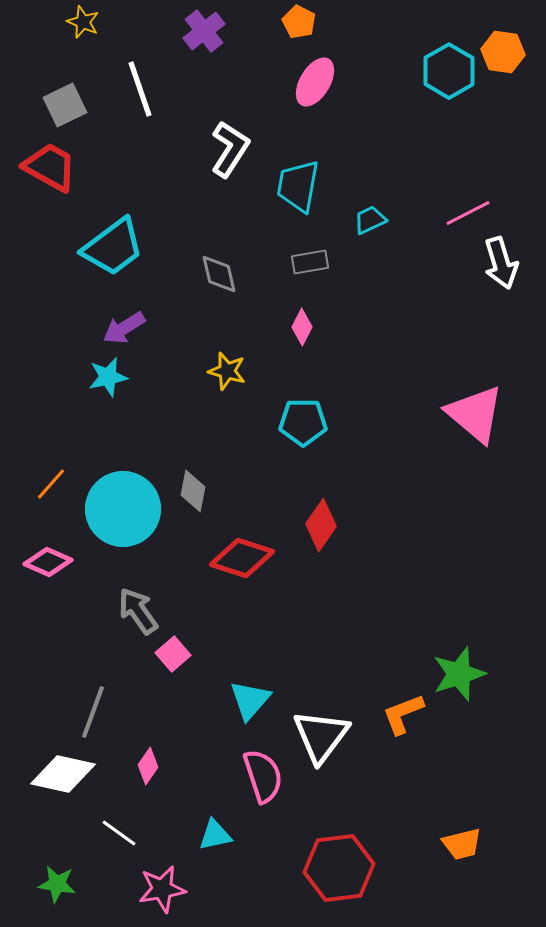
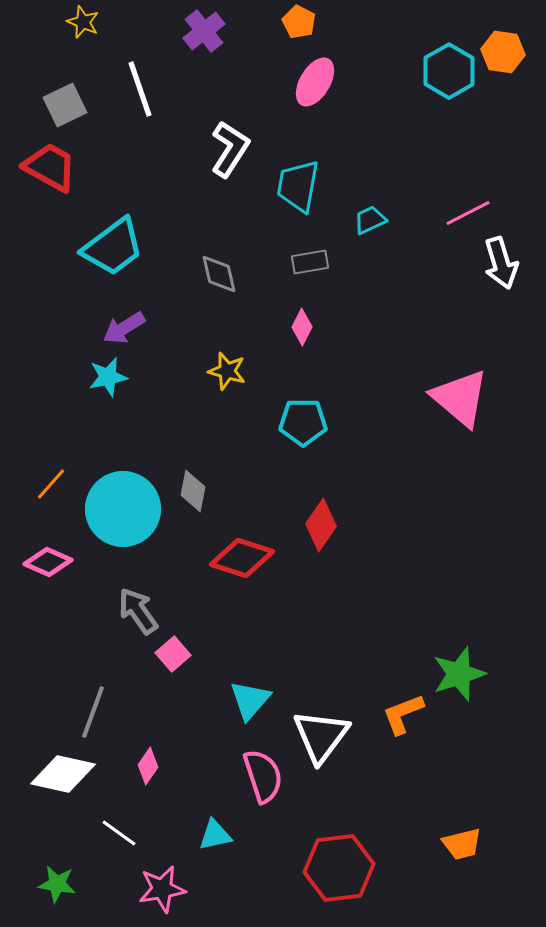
pink triangle at (475, 414): moved 15 px left, 16 px up
